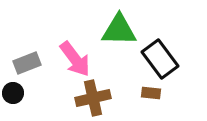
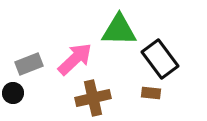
pink arrow: rotated 96 degrees counterclockwise
gray rectangle: moved 2 px right, 1 px down
